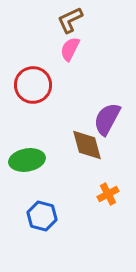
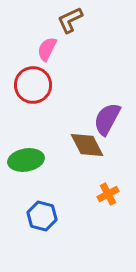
pink semicircle: moved 23 px left
brown diamond: rotated 12 degrees counterclockwise
green ellipse: moved 1 px left
